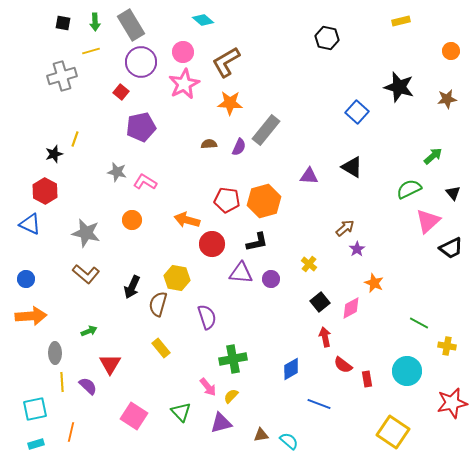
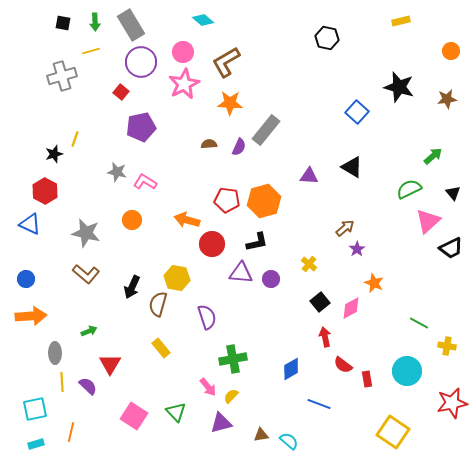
green triangle at (181, 412): moved 5 px left
